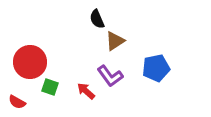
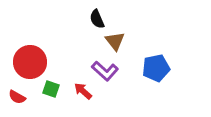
brown triangle: rotated 35 degrees counterclockwise
purple L-shape: moved 5 px left, 5 px up; rotated 12 degrees counterclockwise
green square: moved 1 px right, 2 px down
red arrow: moved 3 px left
red semicircle: moved 5 px up
